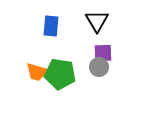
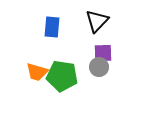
black triangle: rotated 15 degrees clockwise
blue rectangle: moved 1 px right, 1 px down
green pentagon: moved 2 px right, 2 px down
